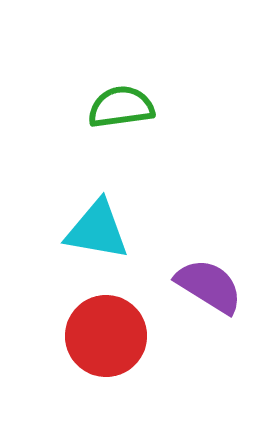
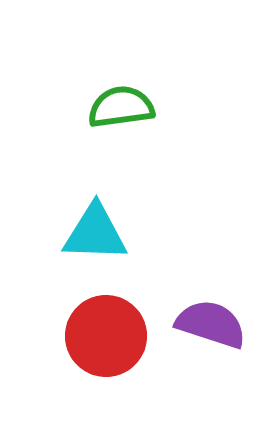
cyan triangle: moved 2 px left, 3 px down; rotated 8 degrees counterclockwise
purple semicircle: moved 2 px right, 38 px down; rotated 14 degrees counterclockwise
